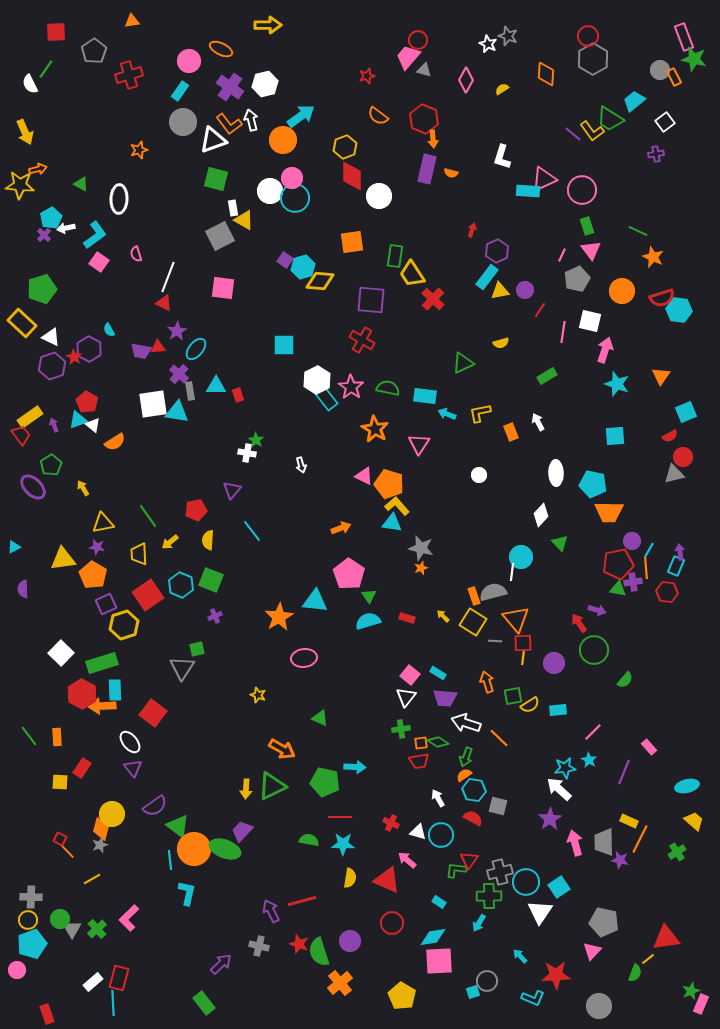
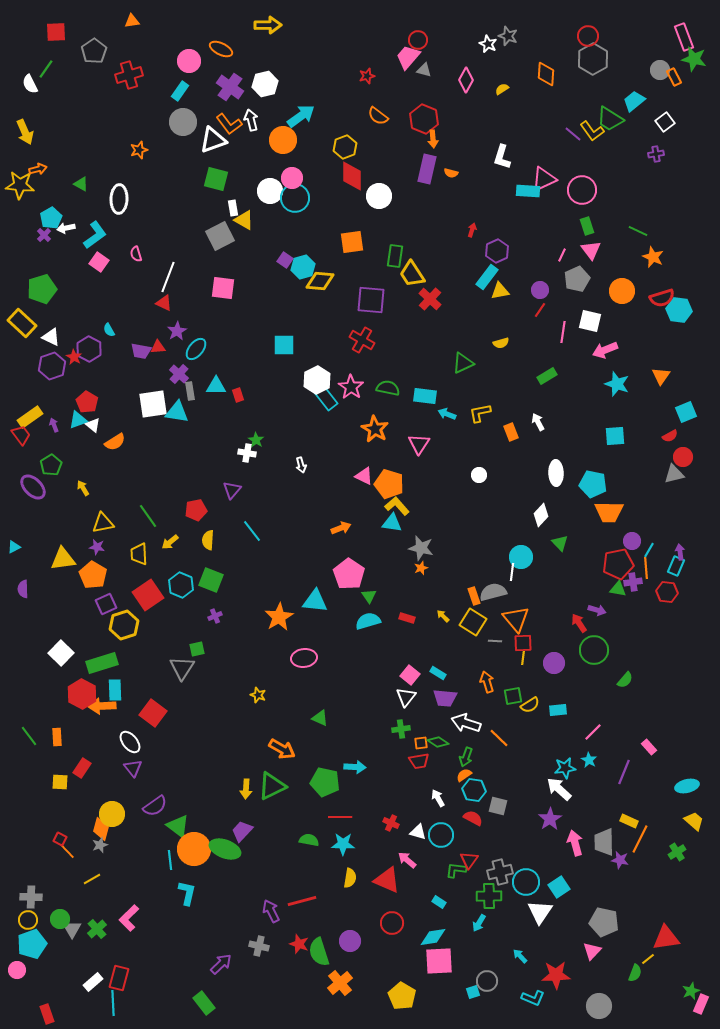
purple circle at (525, 290): moved 15 px right
red cross at (433, 299): moved 3 px left
pink arrow at (605, 350): rotated 130 degrees counterclockwise
